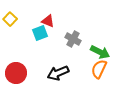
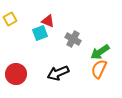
yellow square: rotated 16 degrees clockwise
green arrow: rotated 120 degrees clockwise
red circle: moved 1 px down
